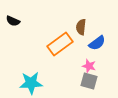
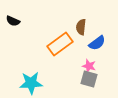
gray square: moved 2 px up
